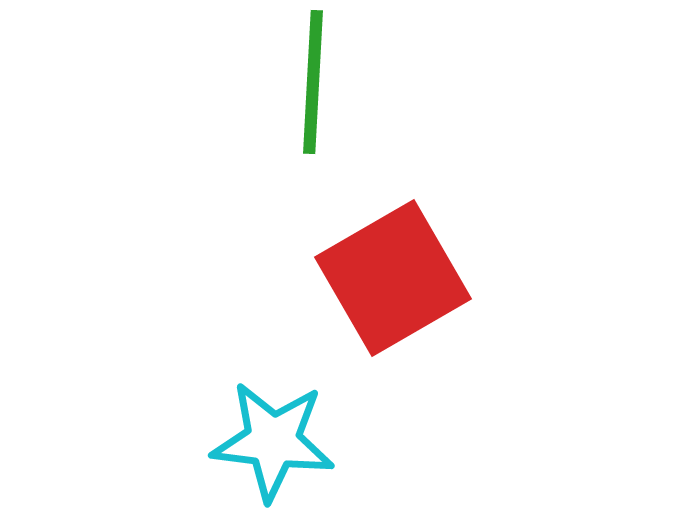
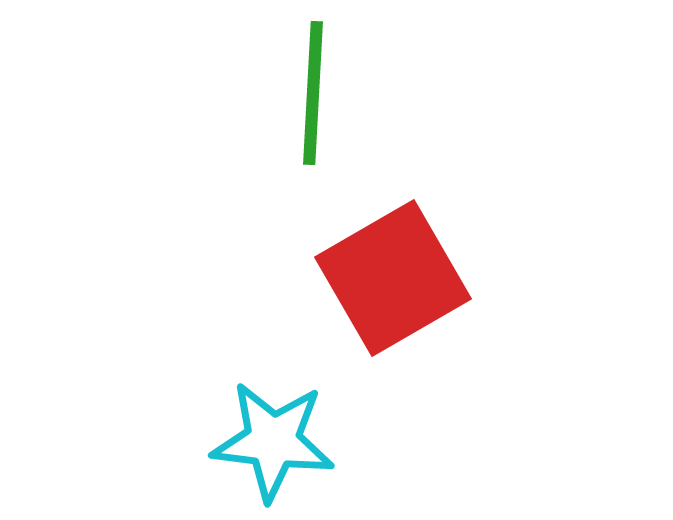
green line: moved 11 px down
